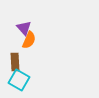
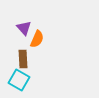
orange semicircle: moved 8 px right, 1 px up
brown rectangle: moved 8 px right, 3 px up
